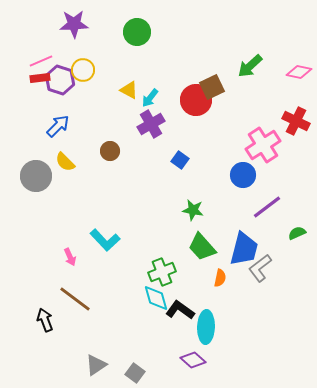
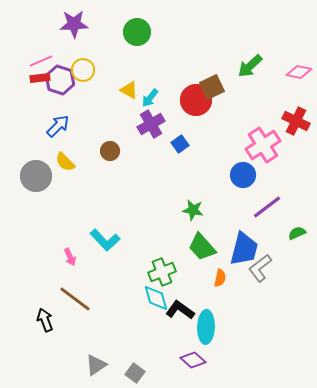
blue square: moved 16 px up; rotated 18 degrees clockwise
